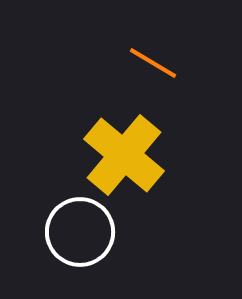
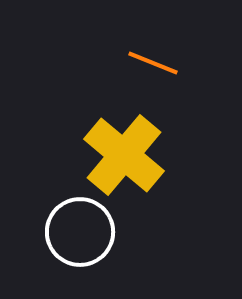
orange line: rotated 9 degrees counterclockwise
